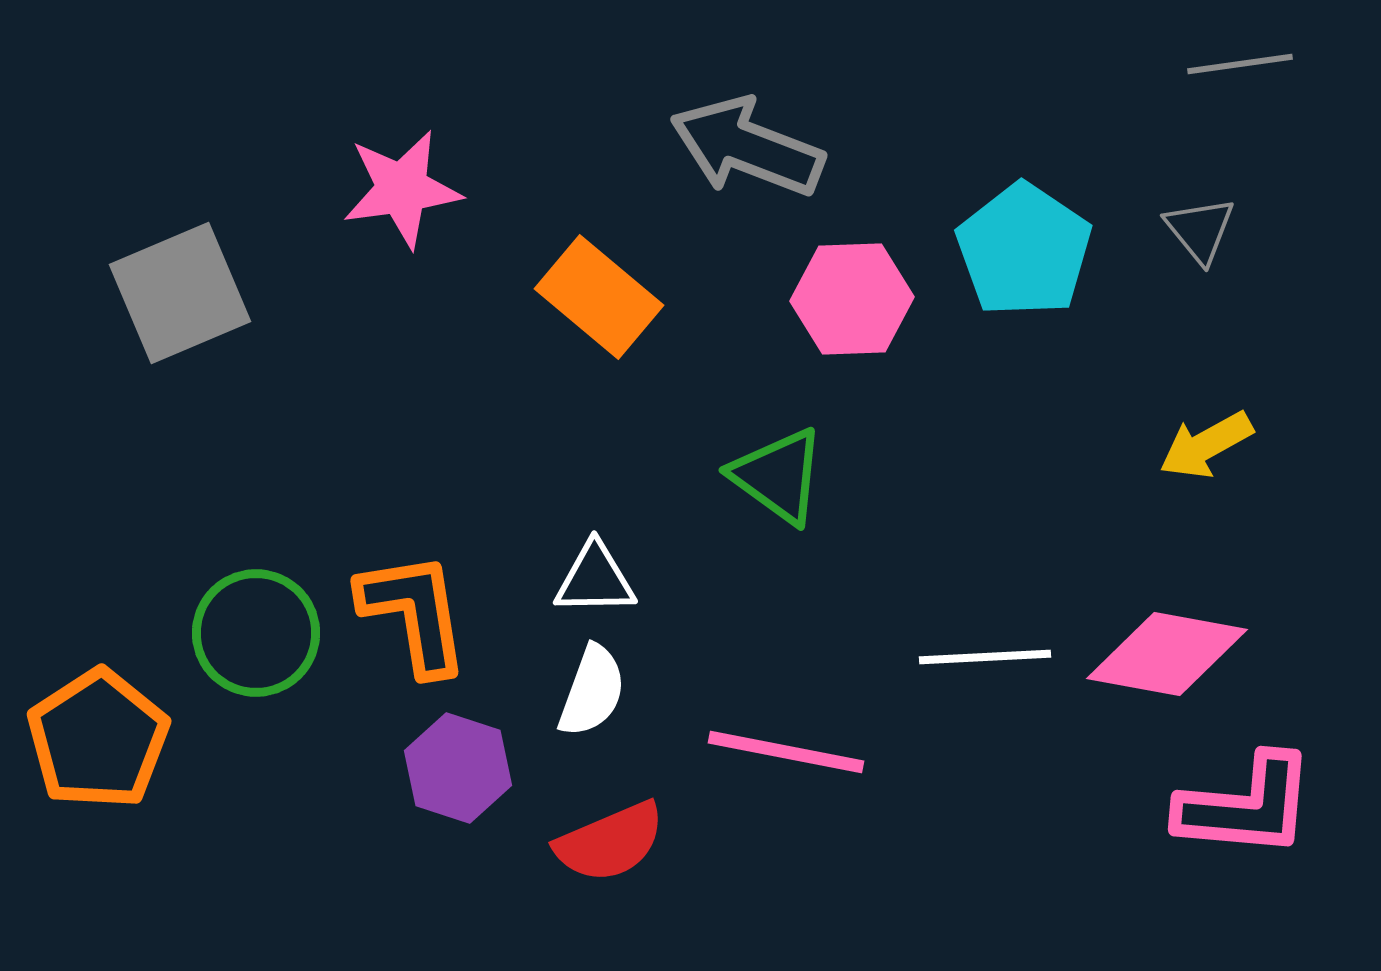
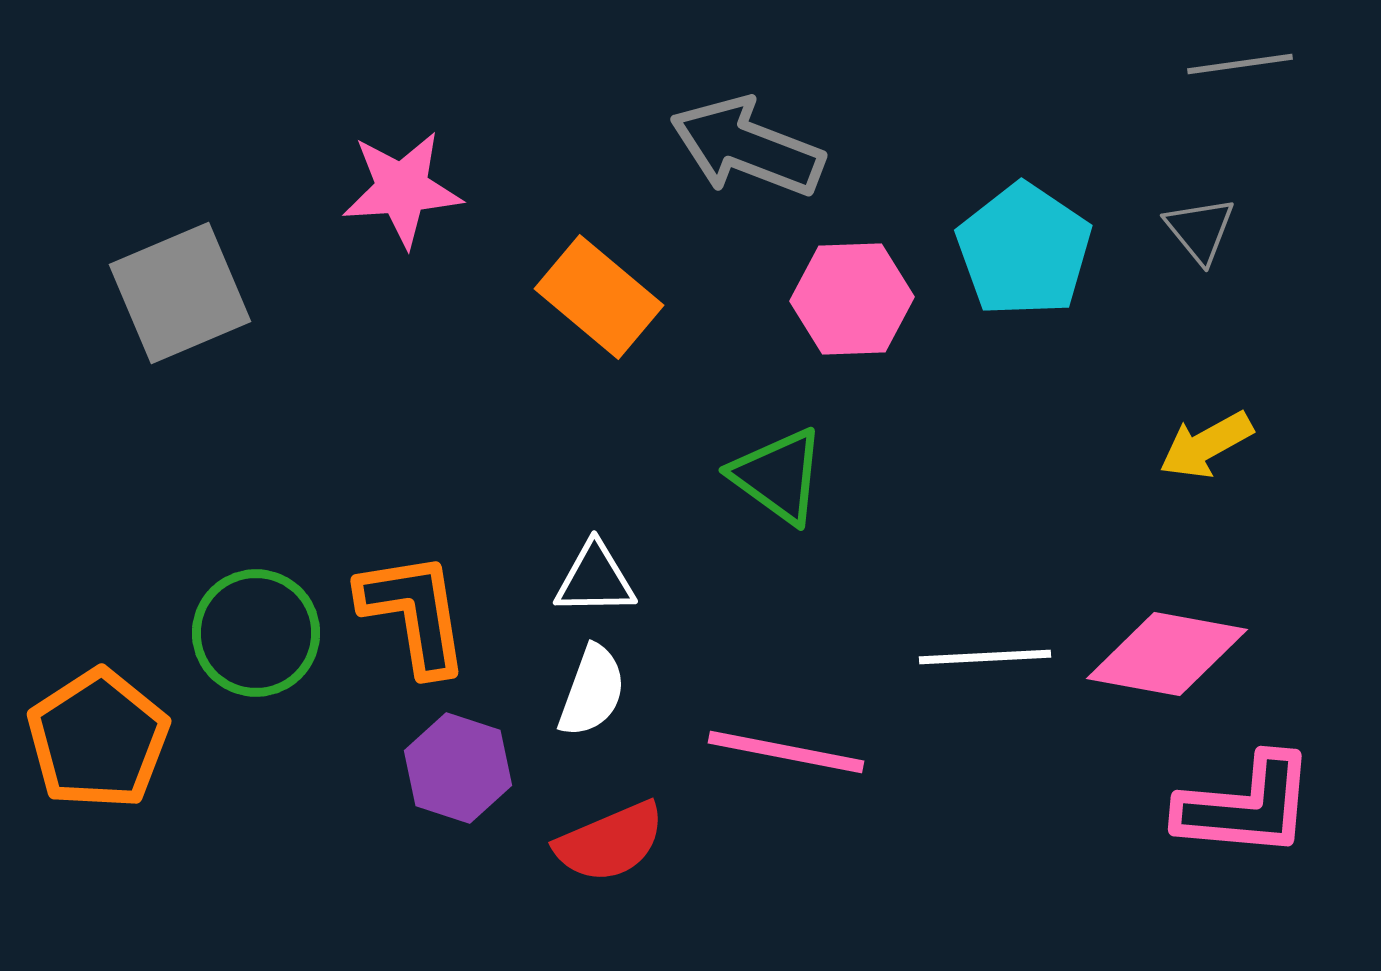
pink star: rotated 4 degrees clockwise
